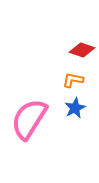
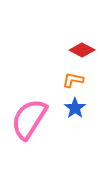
red diamond: rotated 10 degrees clockwise
blue star: rotated 10 degrees counterclockwise
